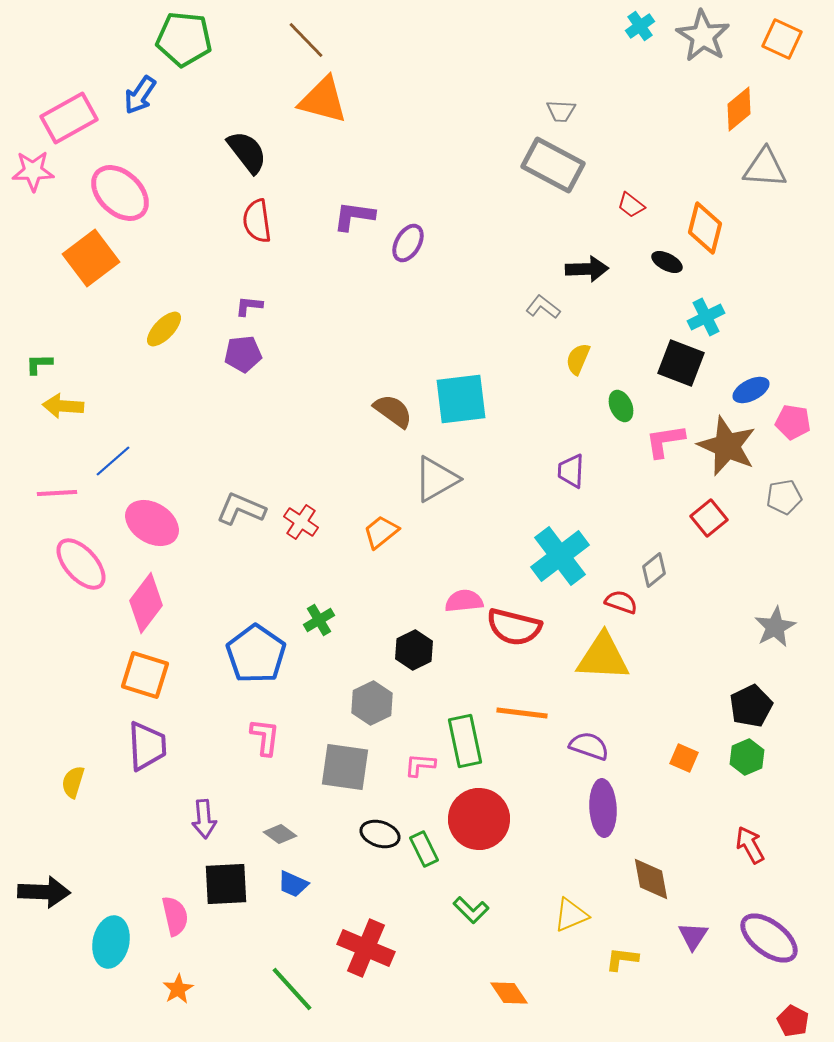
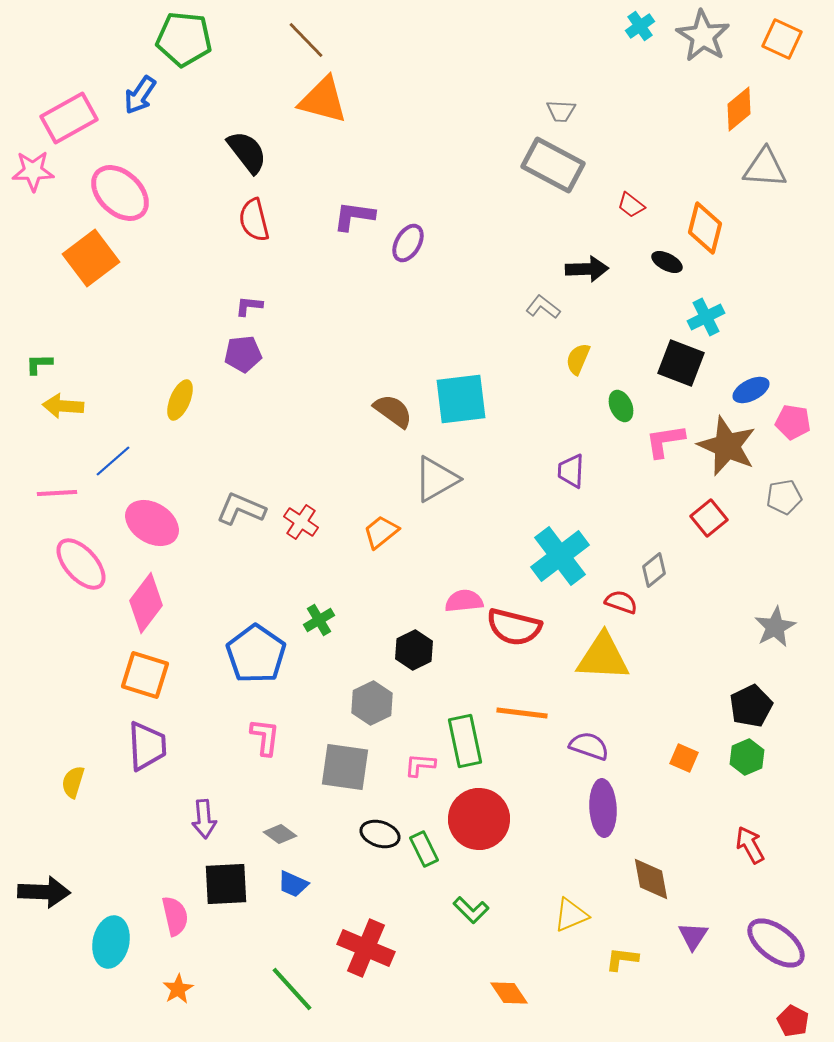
red semicircle at (257, 221): moved 3 px left, 1 px up; rotated 6 degrees counterclockwise
yellow ellipse at (164, 329): moved 16 px right, 71 px down; rotated 21 degrees counterclockwise
purple ellipse at (769, 938): moved 7 px right, 5 px down
